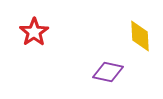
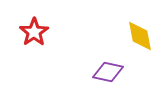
yellow diamond: rotated 8 degrees counterclockwise
